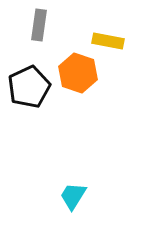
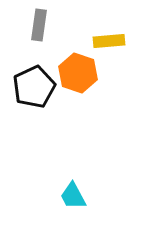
yellow rectangle: moved 1 px right; rotated 16 degrees counterclockwise
black pentagon: moved 5 px right
cyan trapezoid: rotated 60 degrees counterclockwise
